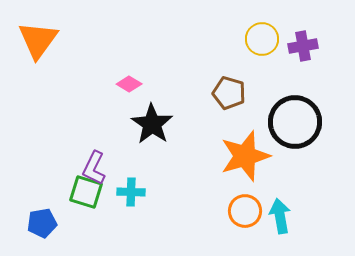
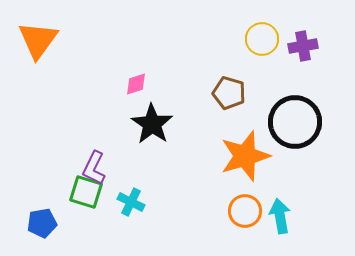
pink diamond: moved 7 px right; rotated 50 degrees counterclockwise
cyan cross: moved 10 px down; rotated 24 degrees clockwise
